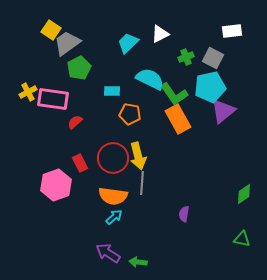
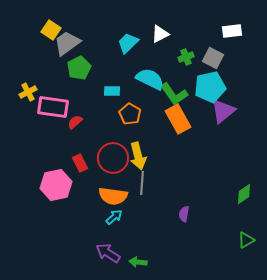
pink rectangle: moved 8 px down
orange pentagon: rotated 20 degrees clockwise
pink hexagon: rotated 8 degrees clockwise
green triangle: moved 4 px right, 1 px down; rotated 42 degrees counterclockwise
